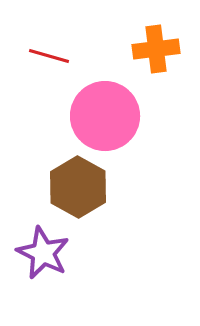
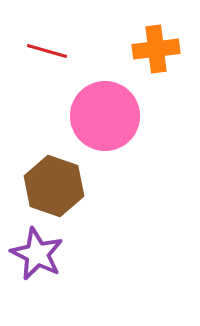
red line: moved 2 px left, 5 px up
brown hexagon: moved 24 px left, 1 px up; rotated 10 degrees counterclockwise
purple star: moved 6 px left, 1 px down
